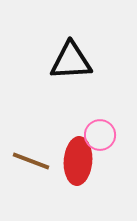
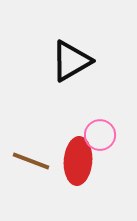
black triangle: rotated 27 degrees counterclockwise
